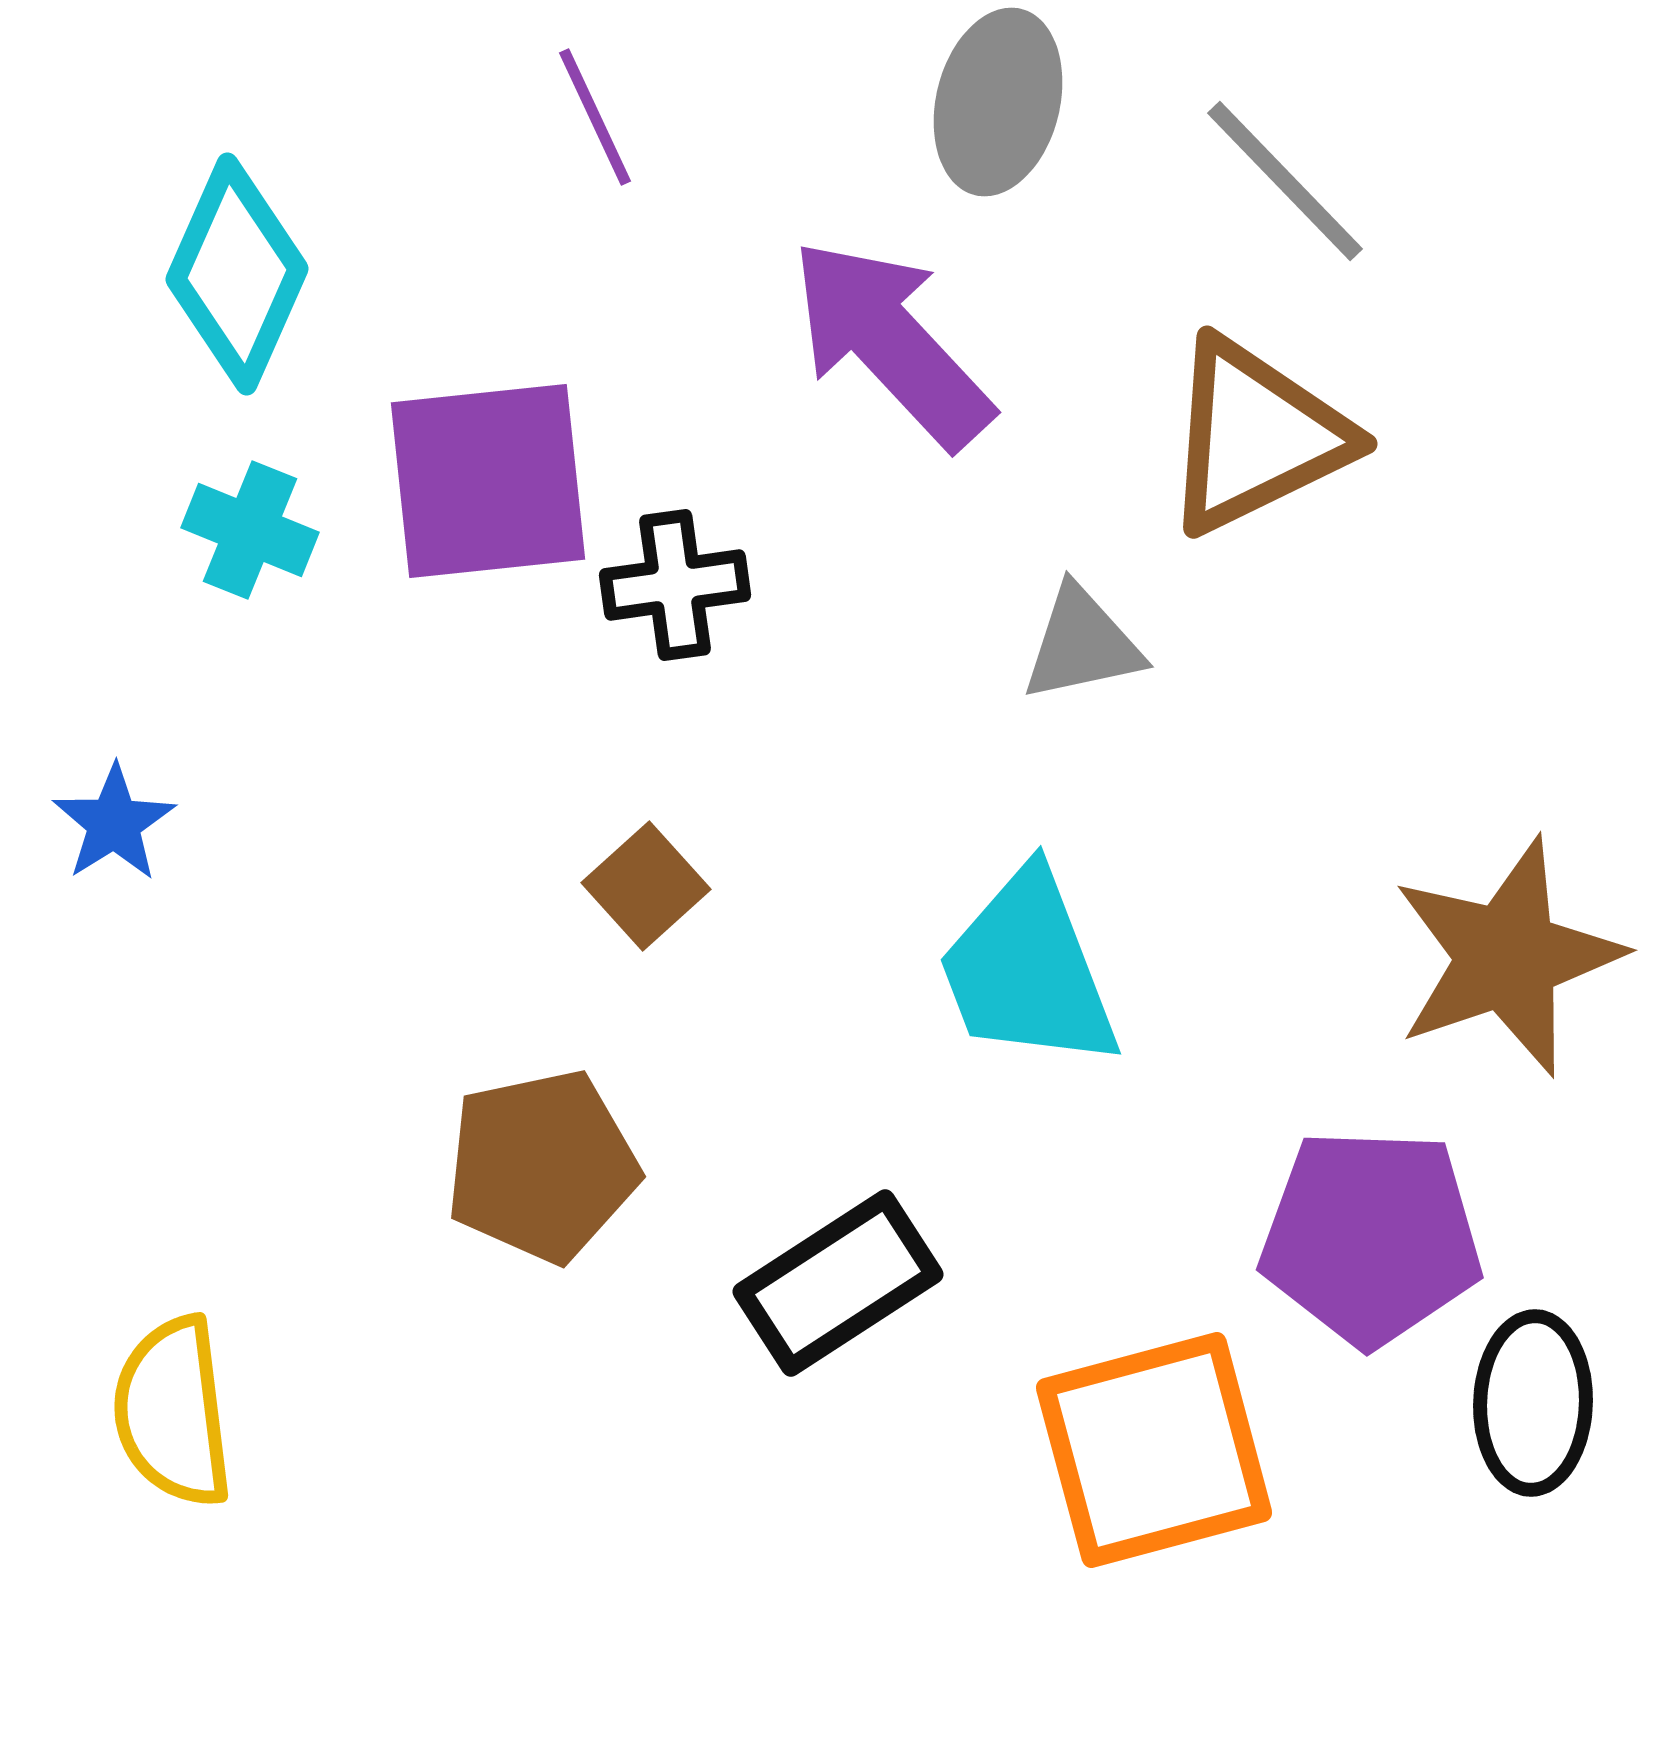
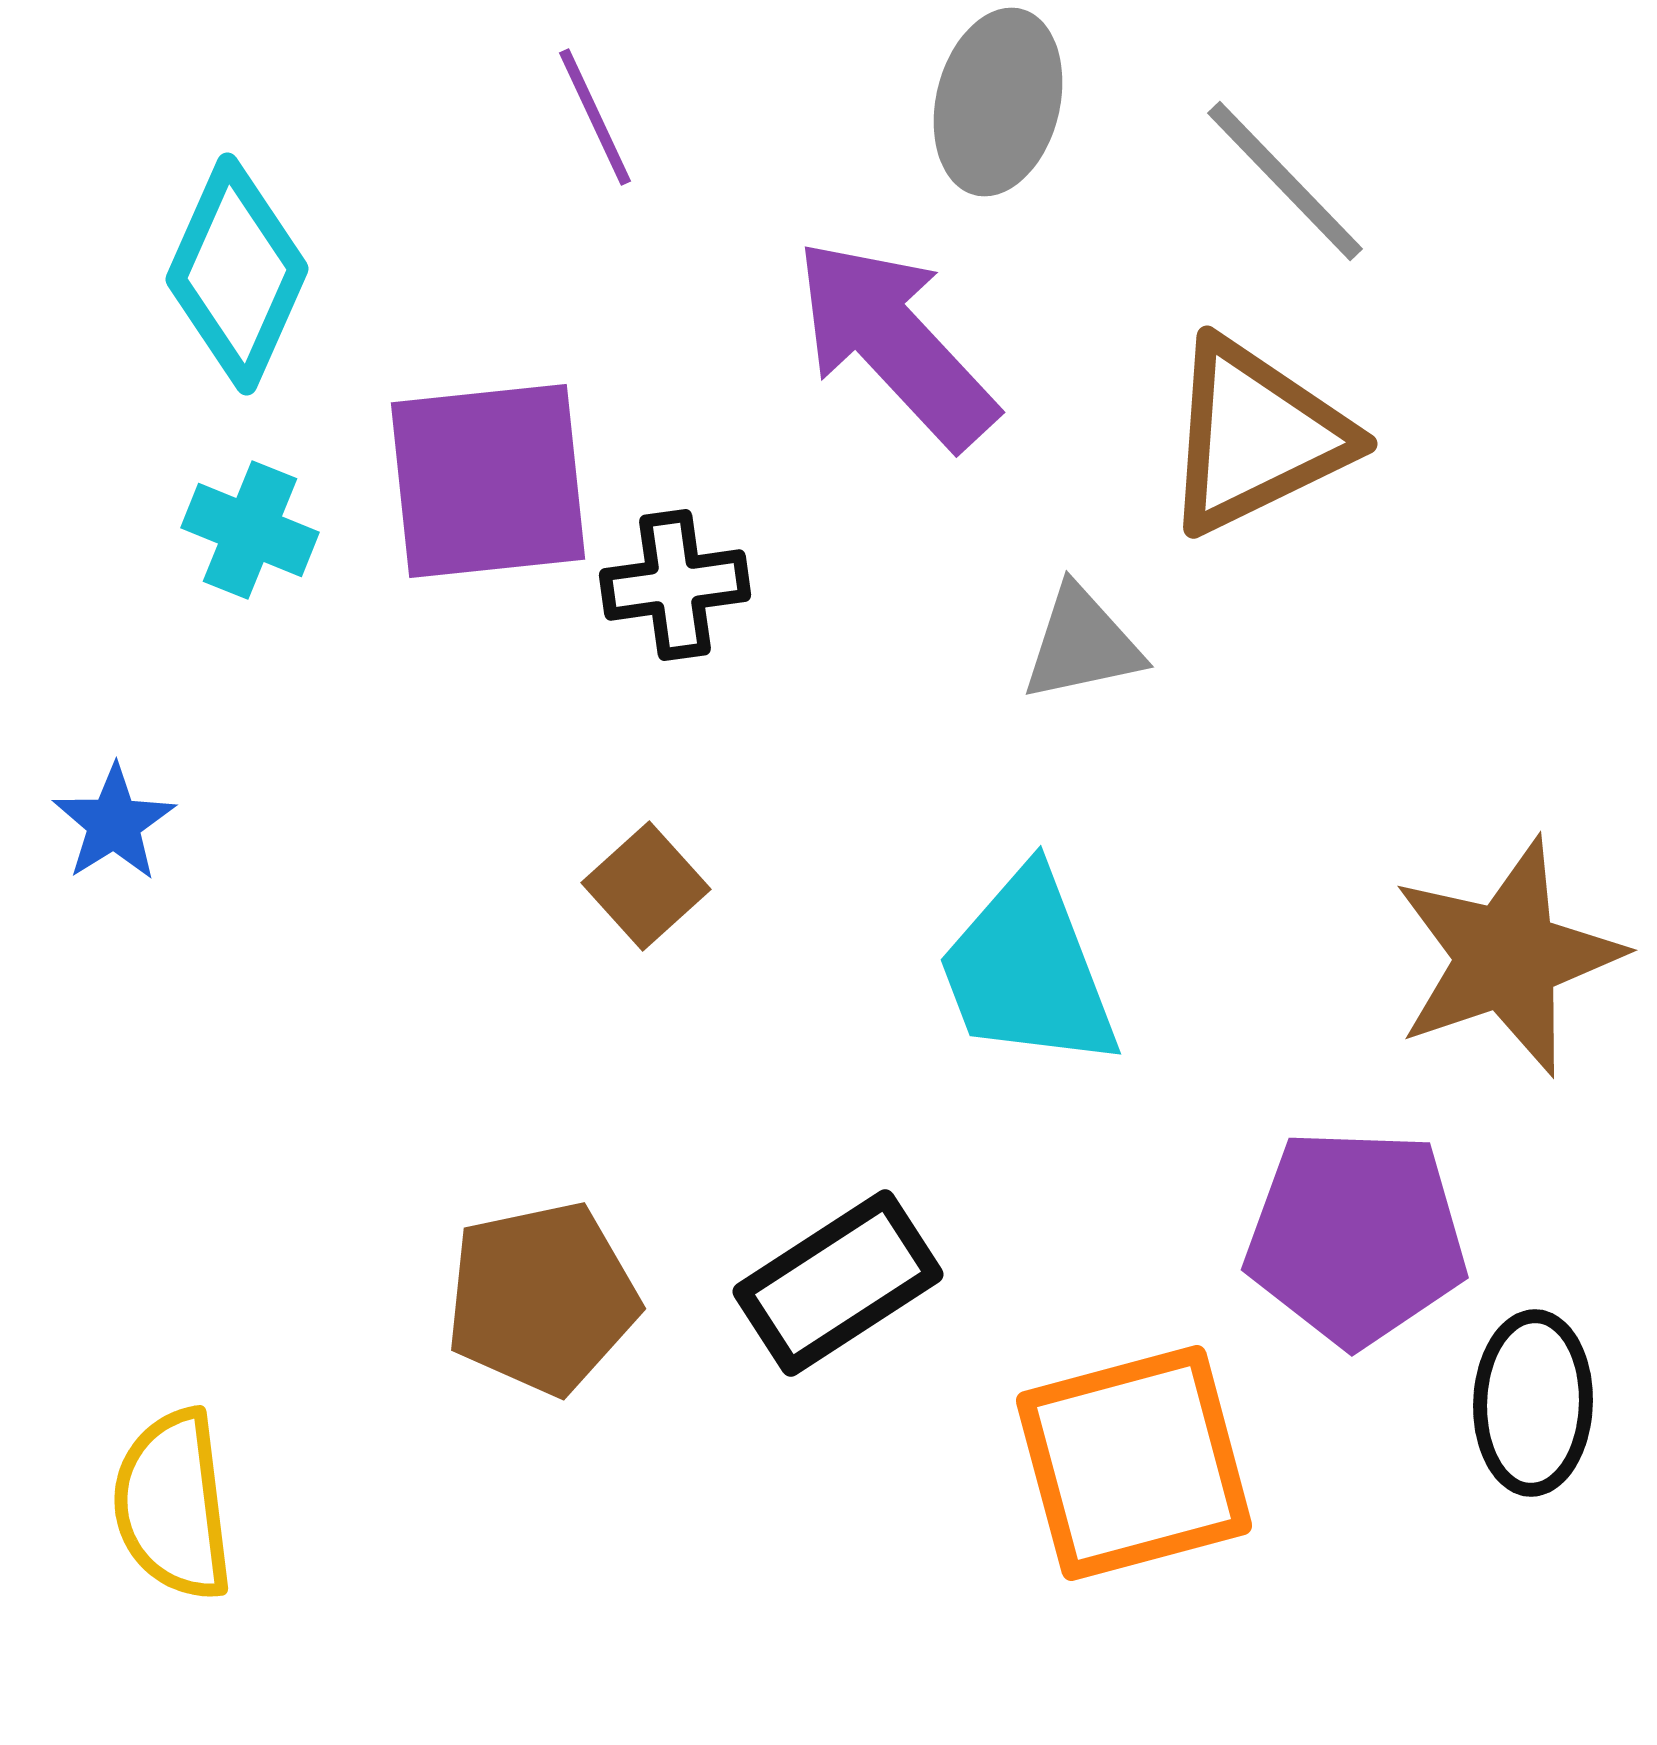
purple arrow: moved 4 px right
brown pentagon: moved 132 px down
purple pentagon: moved 15 px left
yellow semicircle: moved 93 px down
orange square: moved 20 px left, 13 px down
